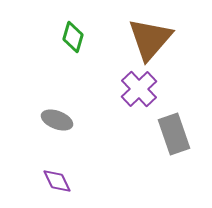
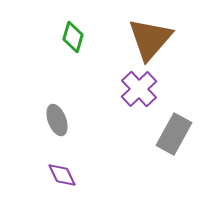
gray ellipse: rotated 48 degrees clockwise
gray rectangle: rotated 48 degrees clockwise
purple diamond: moved 5 px right, 6 px up
